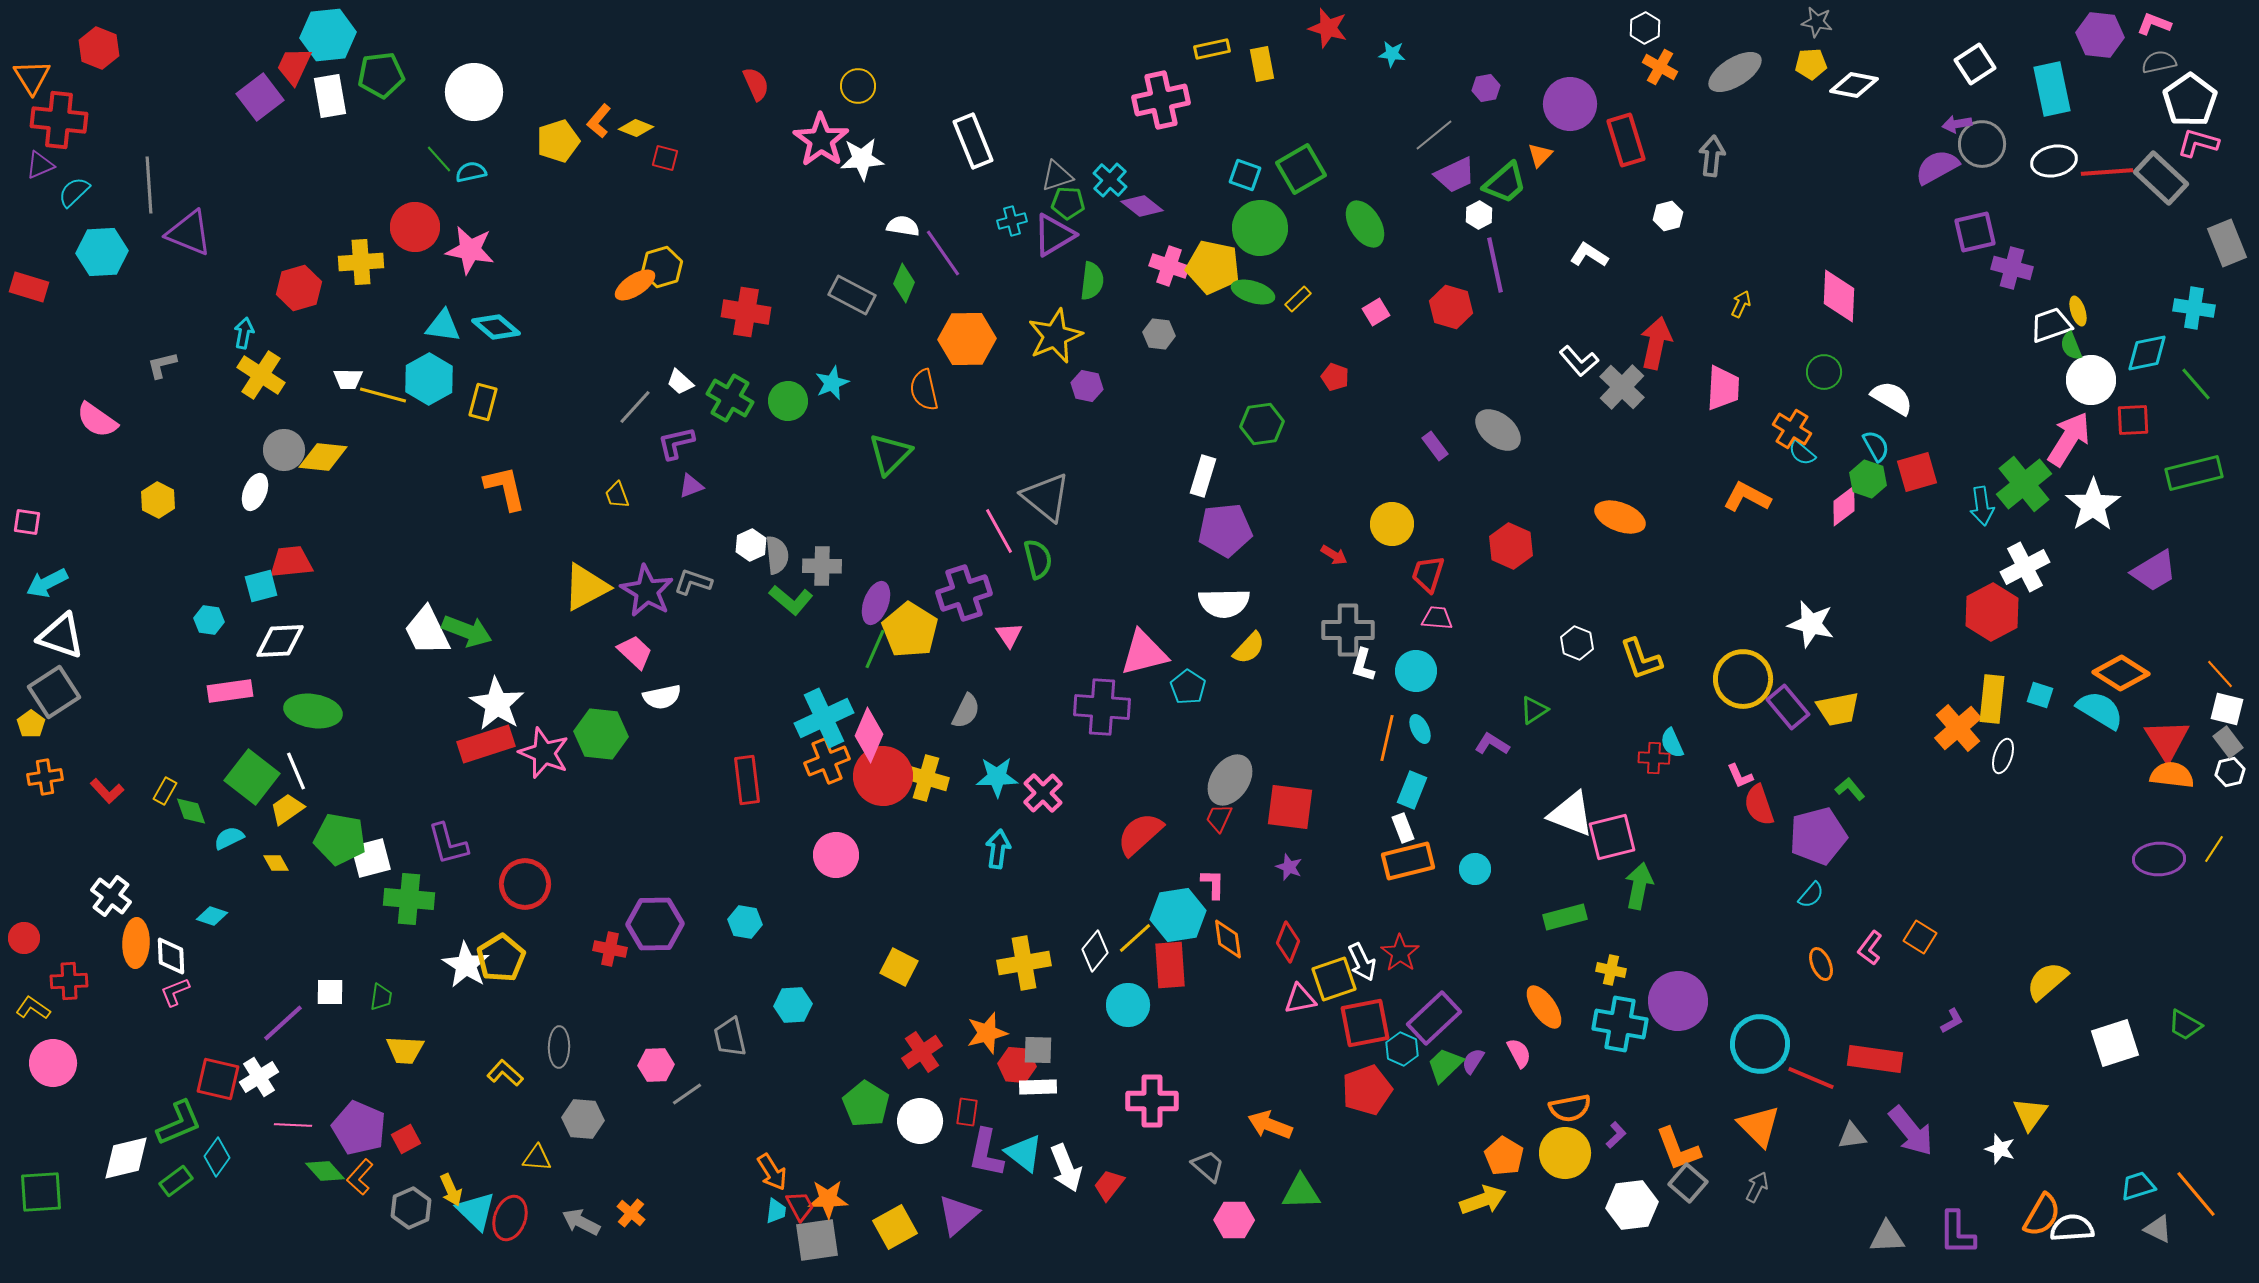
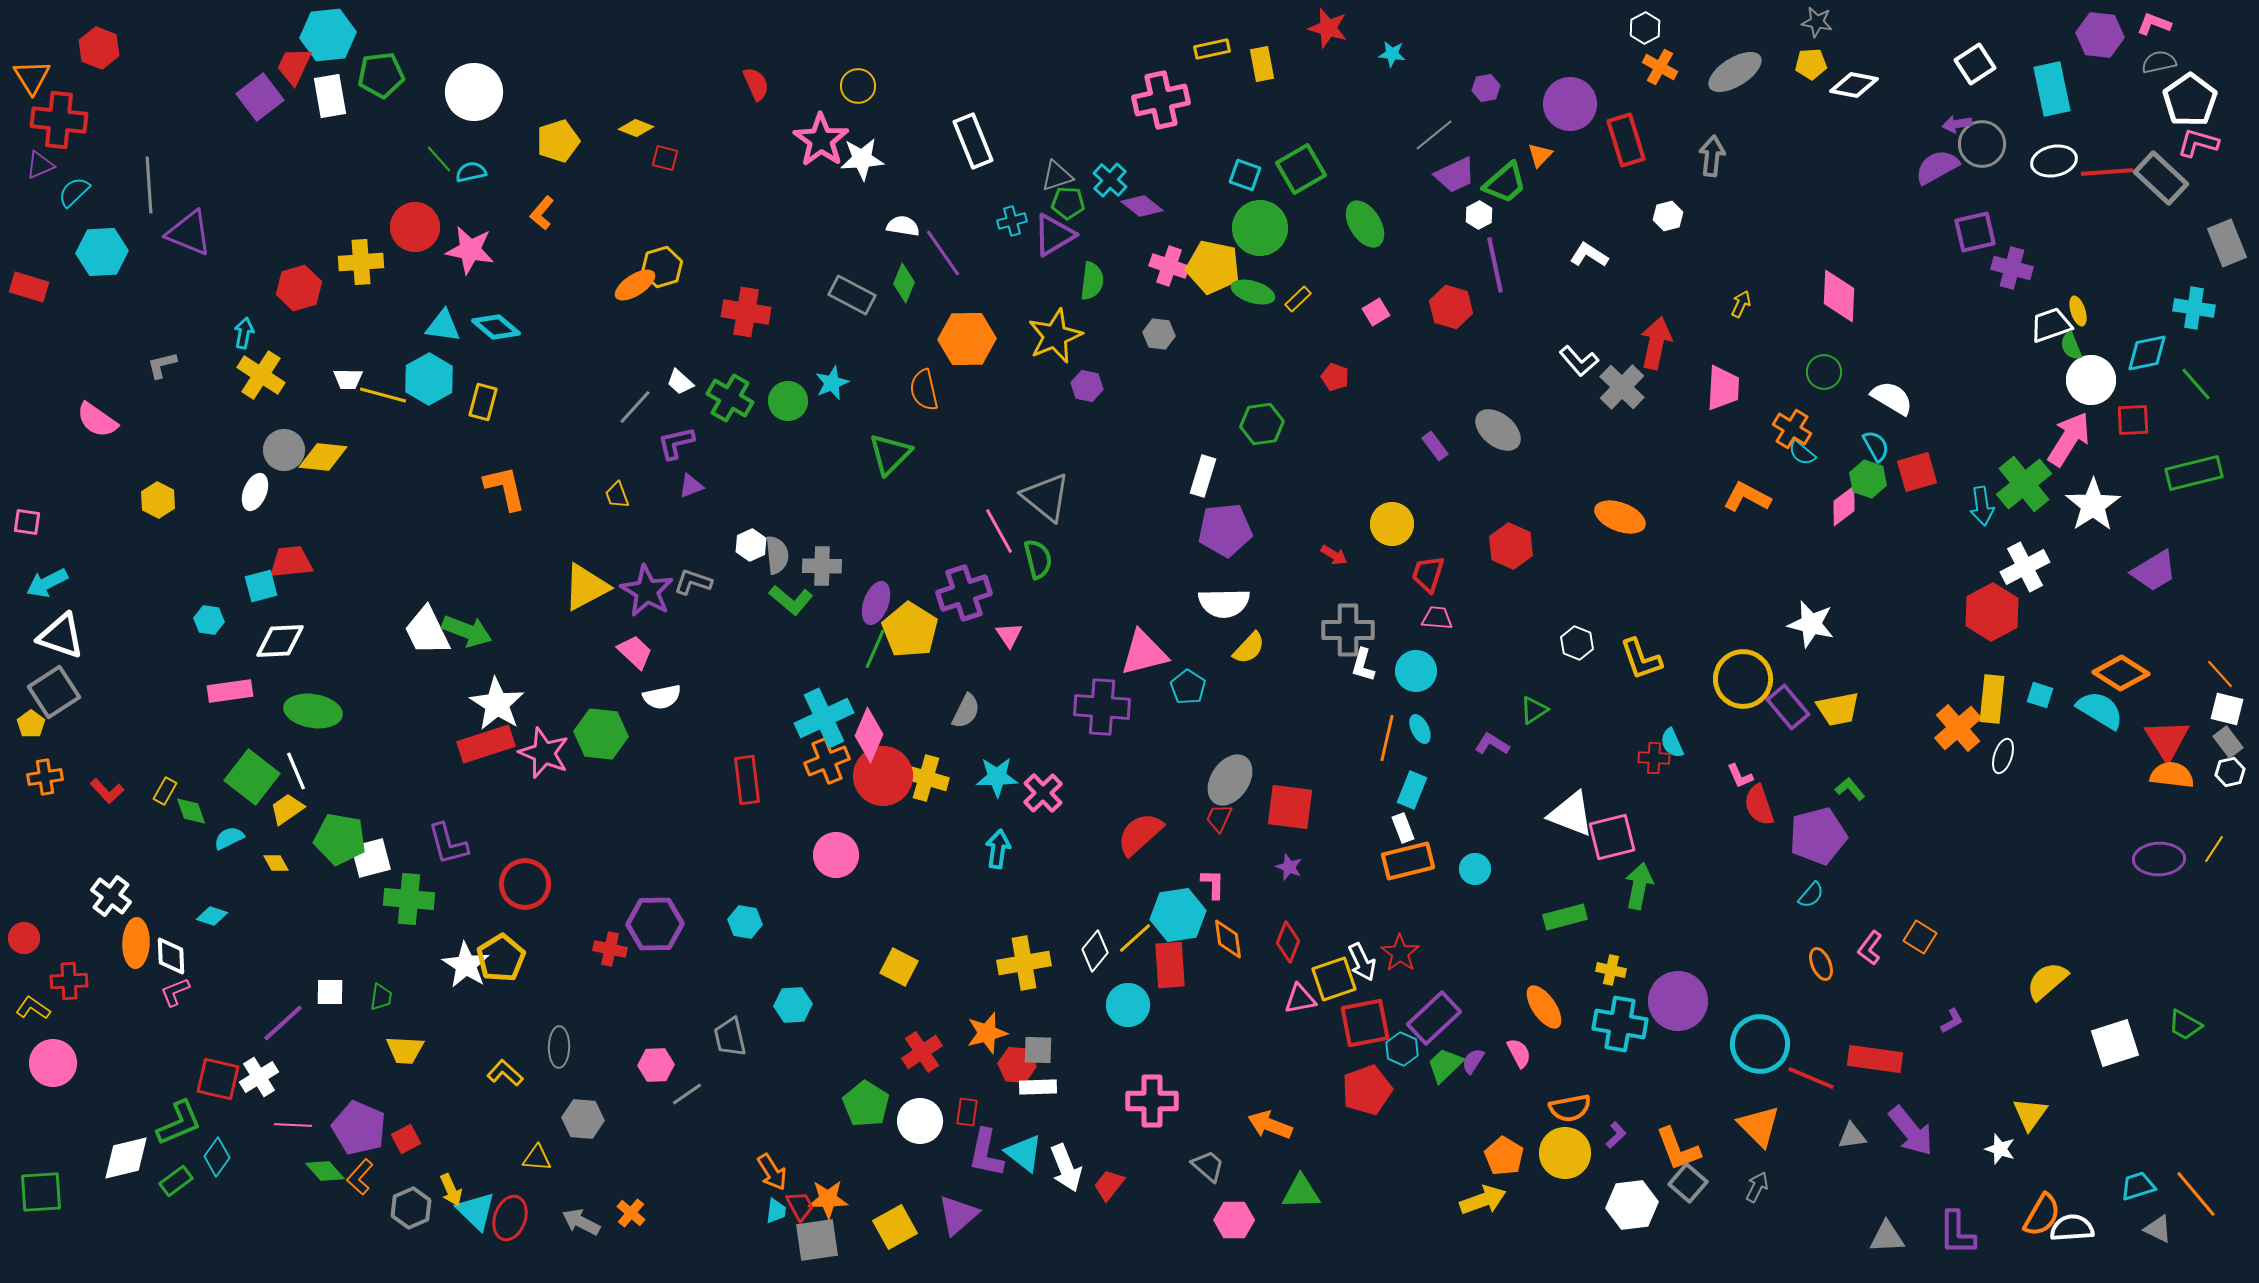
orange L-shape at (599, 121): moved 57 px left, 92 px down
